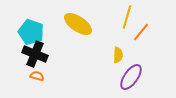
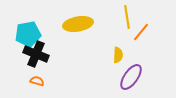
yellow line: rotated 25 degrees counterclockwise
yellow ellipse: rotated 44 degrees counterclockwise
cyan pentagon: moved 3 px left, 2 px down; rotated 30 degrees counterclockwise
black cross: moved 1 px right
orange semicircle: moved 5 px down
